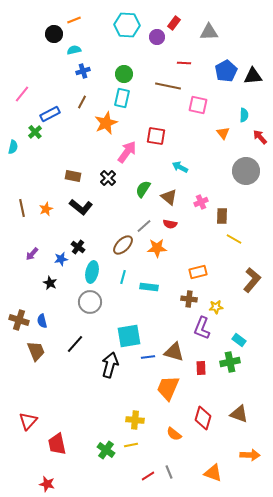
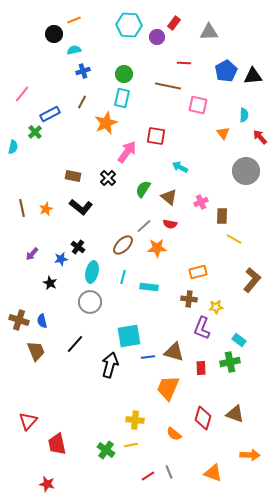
cyan hexagon at (127, 25): moved 2 px right
brown triangle at (239, 414): moved 4 px left
